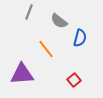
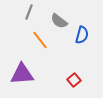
blue semicircle: moved 2 px right, 3 px up
orange line: moved 6 px left, 9 px up
